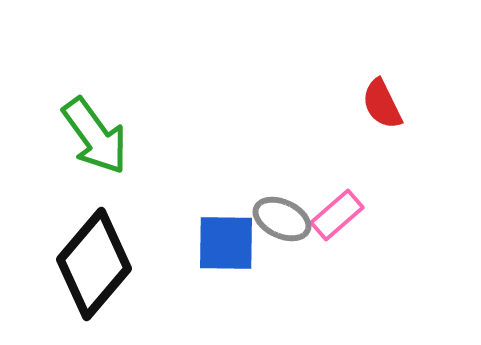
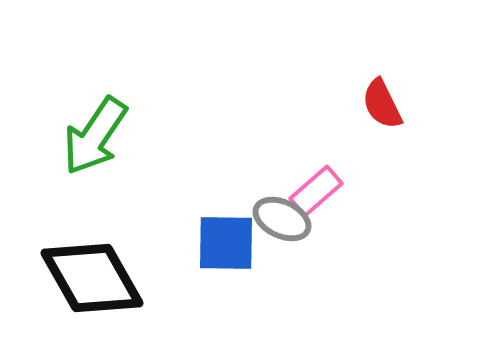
green arrow: rotated 70 degrees clockwise
pink rectangle: moved 21 px left, 24 px up
black diamond: moved 2 px left, 14 px down; rotated 70 degrees counterclockwise
